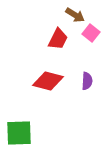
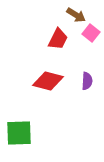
brown arrow: moved 1 px right
